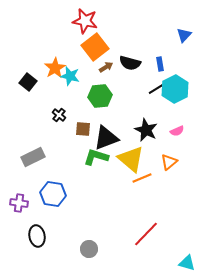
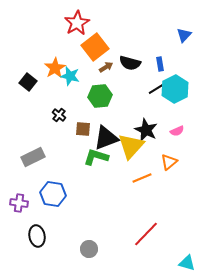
red star: moved 8 px left, 2 px down; rotated 30 degrees clockwise
yellow triangle: moved 13 px up; rotated 32 degrees clockwise
